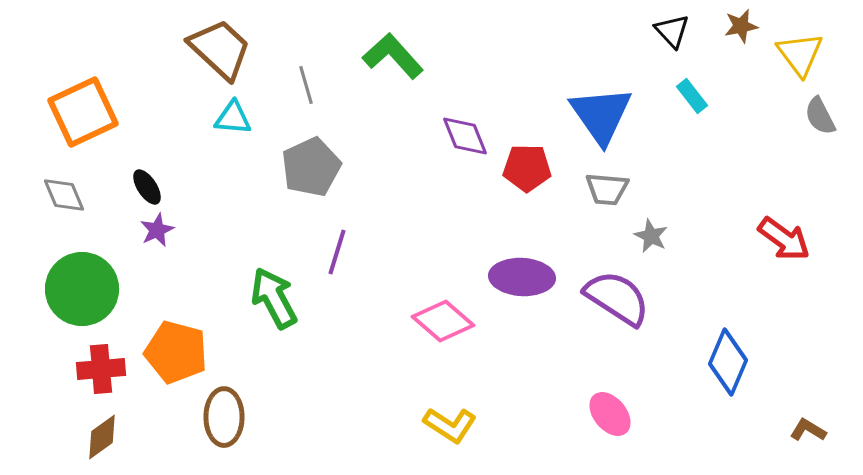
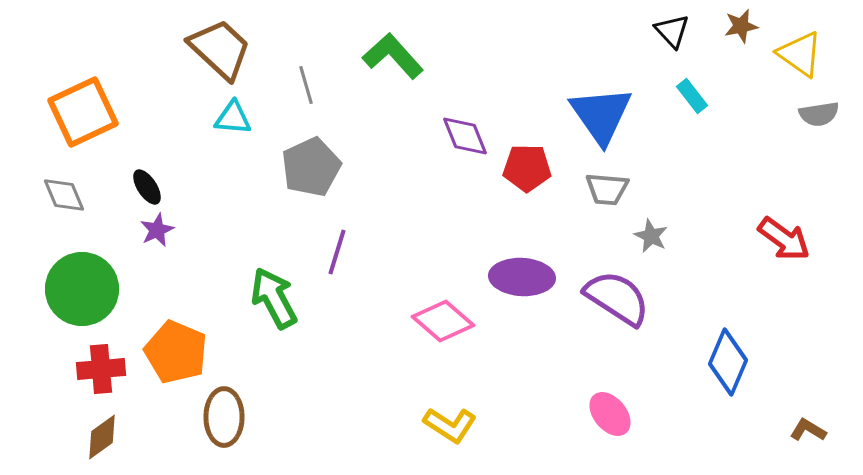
yellow triangle: rotated 18 degrees counterclockwise
gray semicircle: moved 1 px left, 2 px up; rotated 72 degrees counterclockwise
orange pentagon: rotated 8 degrees clockwise
